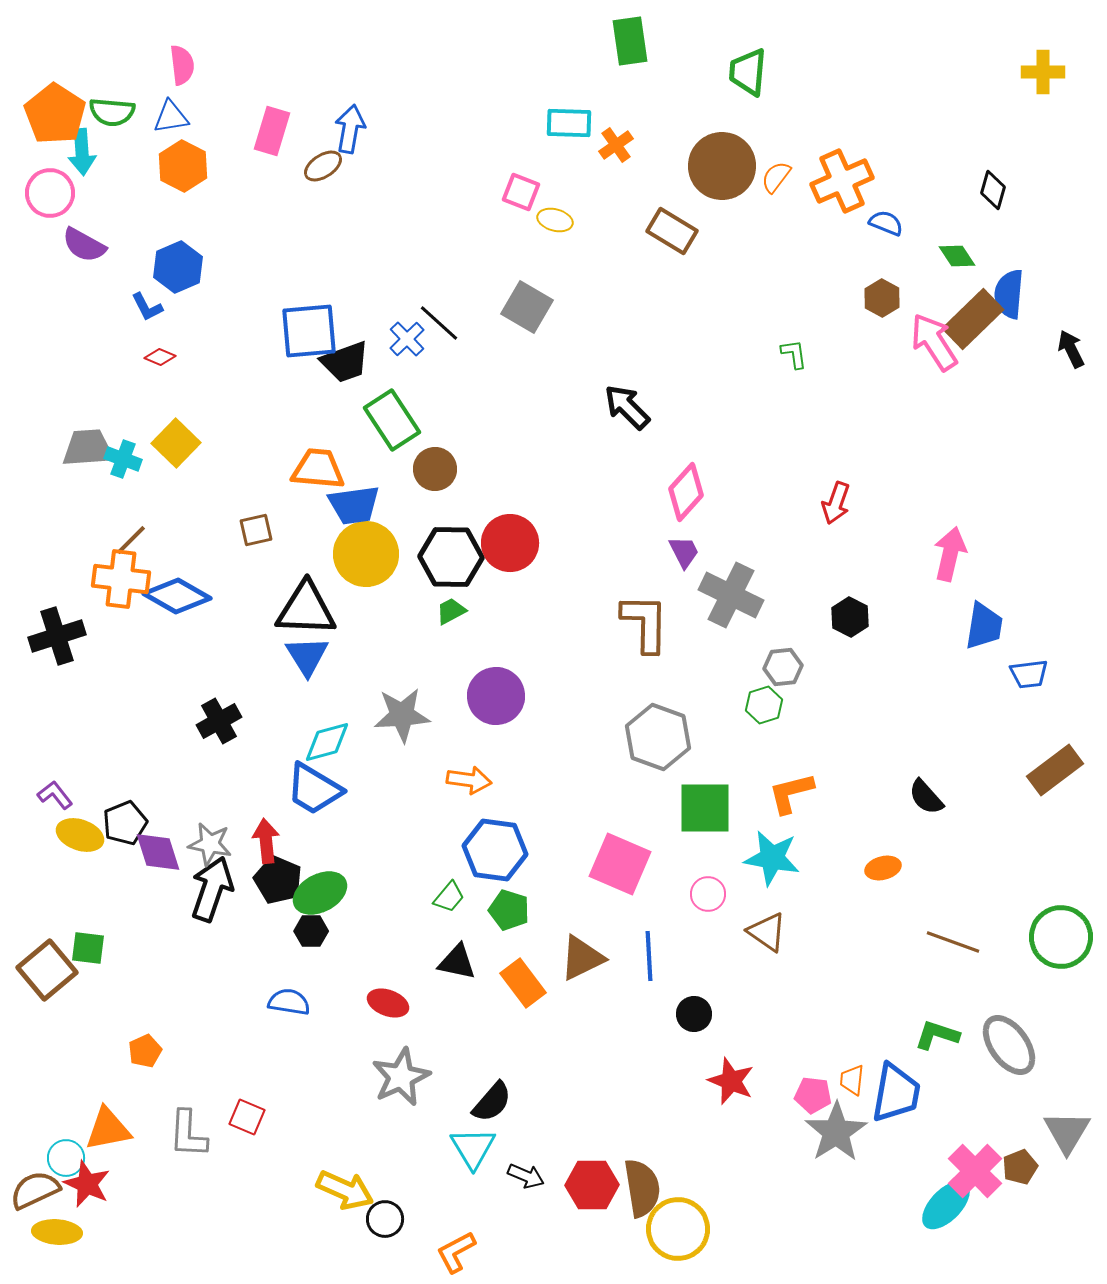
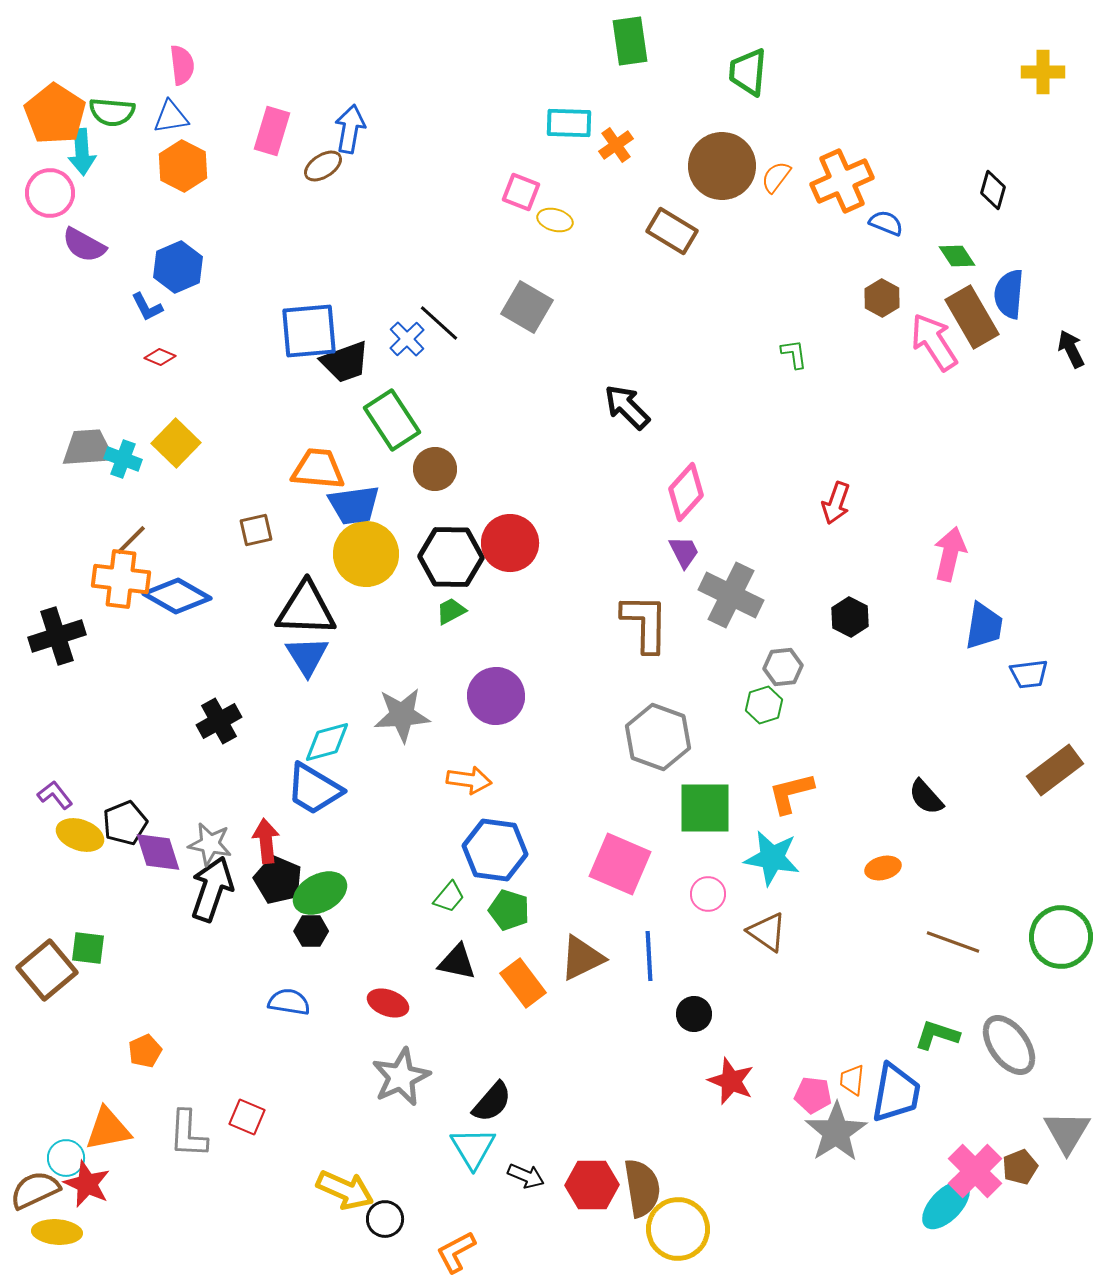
brown rectangle at (973, 319): moved 1 px left, 2 px up; rotated 76 degrees counterclockwise
